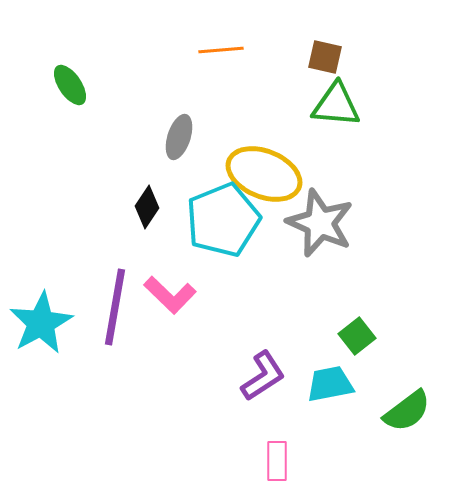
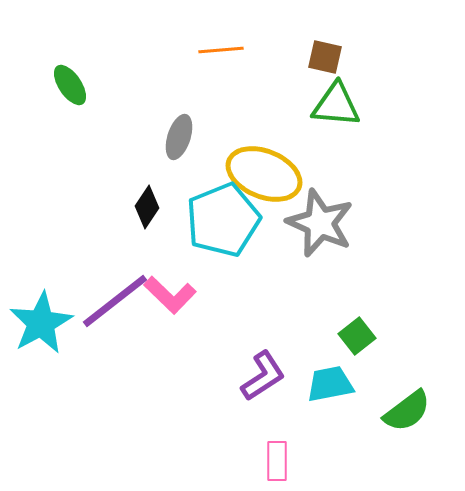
purple line: moved 6 px up; rotated 42 degrees clockwise
